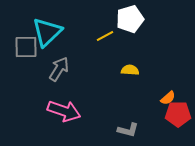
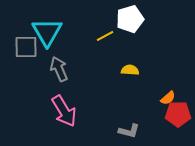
cyan triangle: rotated 16 degrees counterclockwise
gray arrow: rotated 55 degrees counterclockwise
pink arrow: rotated 40 degrees clockwise
gray L-shape: moved 1 px right, 1 px down
